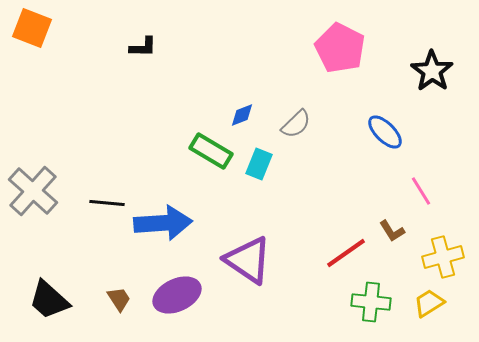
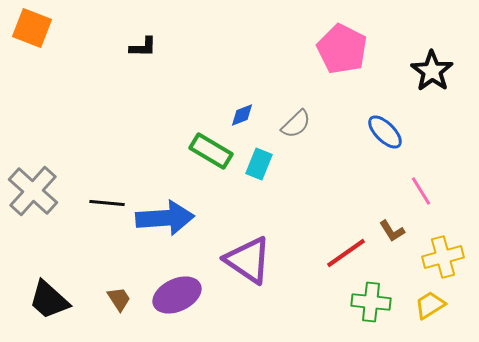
pink pentagon: moved 2 px right, 1 px down
blue arrow: moved 2 px right, 5 px up
yellow trapezoid: moved 1 px right, 2 px down
